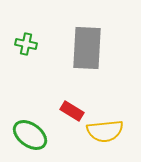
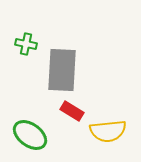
gray rectangle: moved 25 px left, 22 px down
yellow semicircle: moved 3 px right
